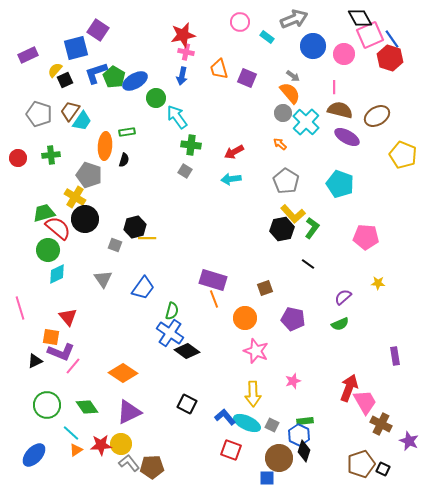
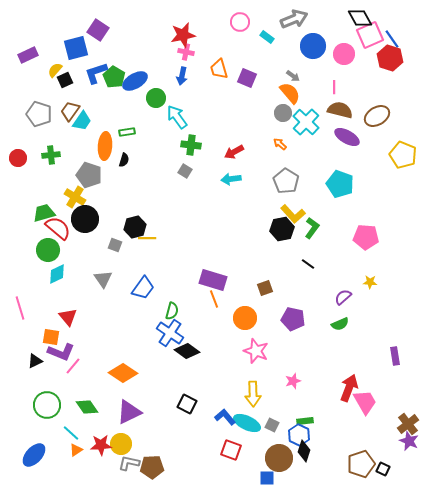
yellow star at (378, 283): moved 8 px left, 1 px up
brown cross at (381, 424): moved 27 px right; rotated 25 degrees clockwise
gray L-shape at (129, 463): rotated 40 degrees counterclockwise
